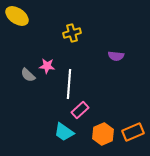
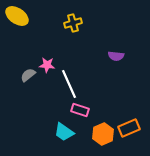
yellow cross: moved 1 px right, 10 px up
pink star: moved 1 px up
gray semicircle: rotated 98 degrees clockwise
white line: rotated 28 degrees counterclockwise
pink rectangle: rotated 60 degrees clockwise
orange rectangle: moved 4 px left, 4 px up
